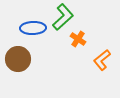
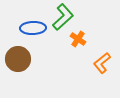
orange L-shape: moved 3 px down
